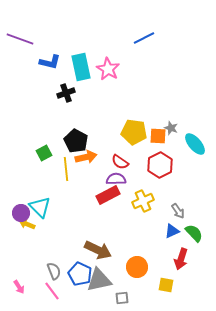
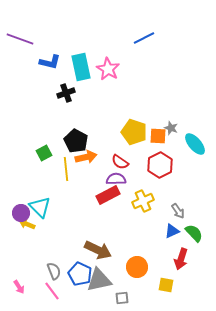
yellow pentagon: rotated 10 degrees clockwise
